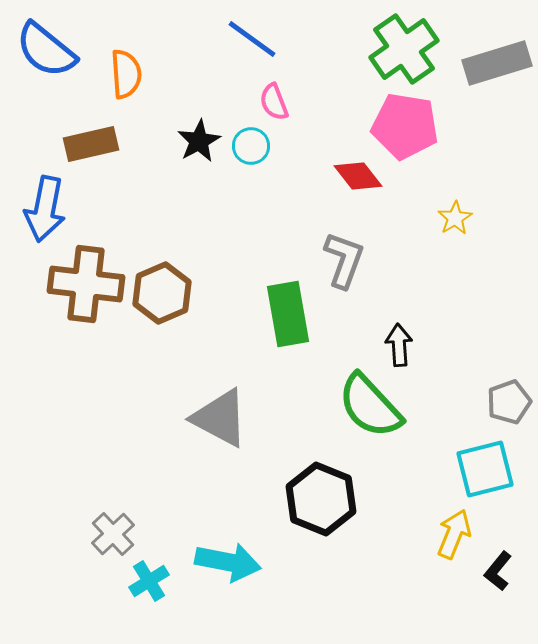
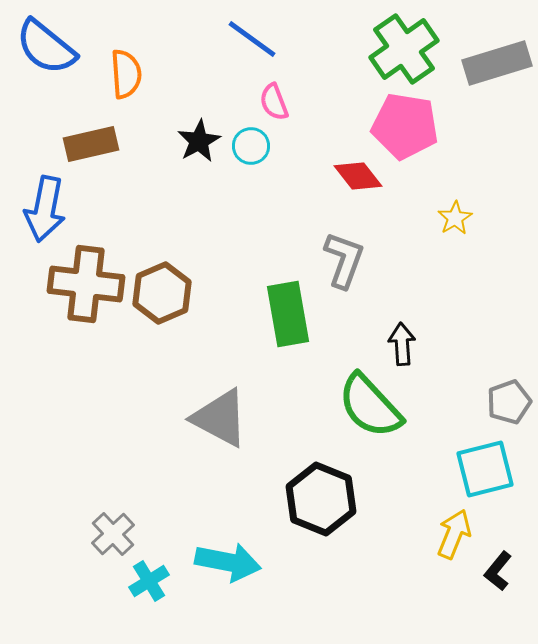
blue semicircle: moved 3 px up
black arrow: moved 3 px right, 1 px up
